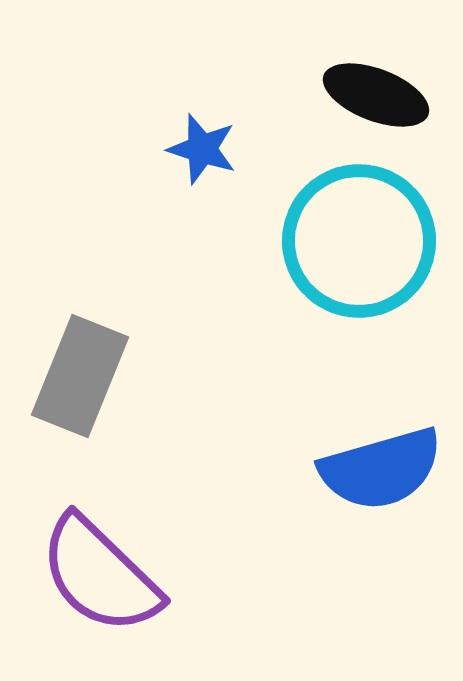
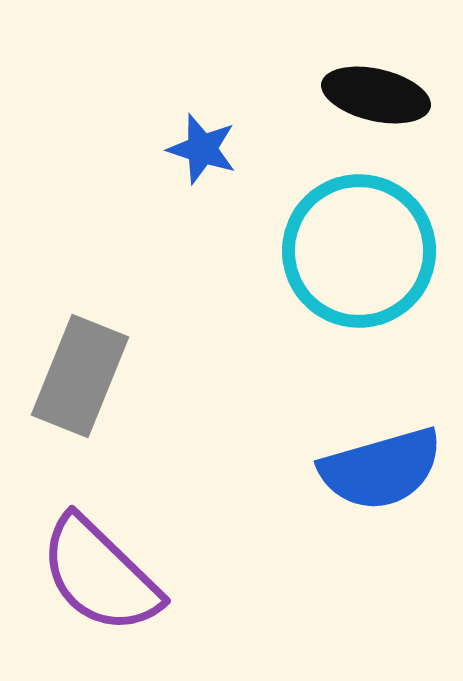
black ellipse: rotated 8 degrees counterclockwise
cyan circle: moved 10 px down
